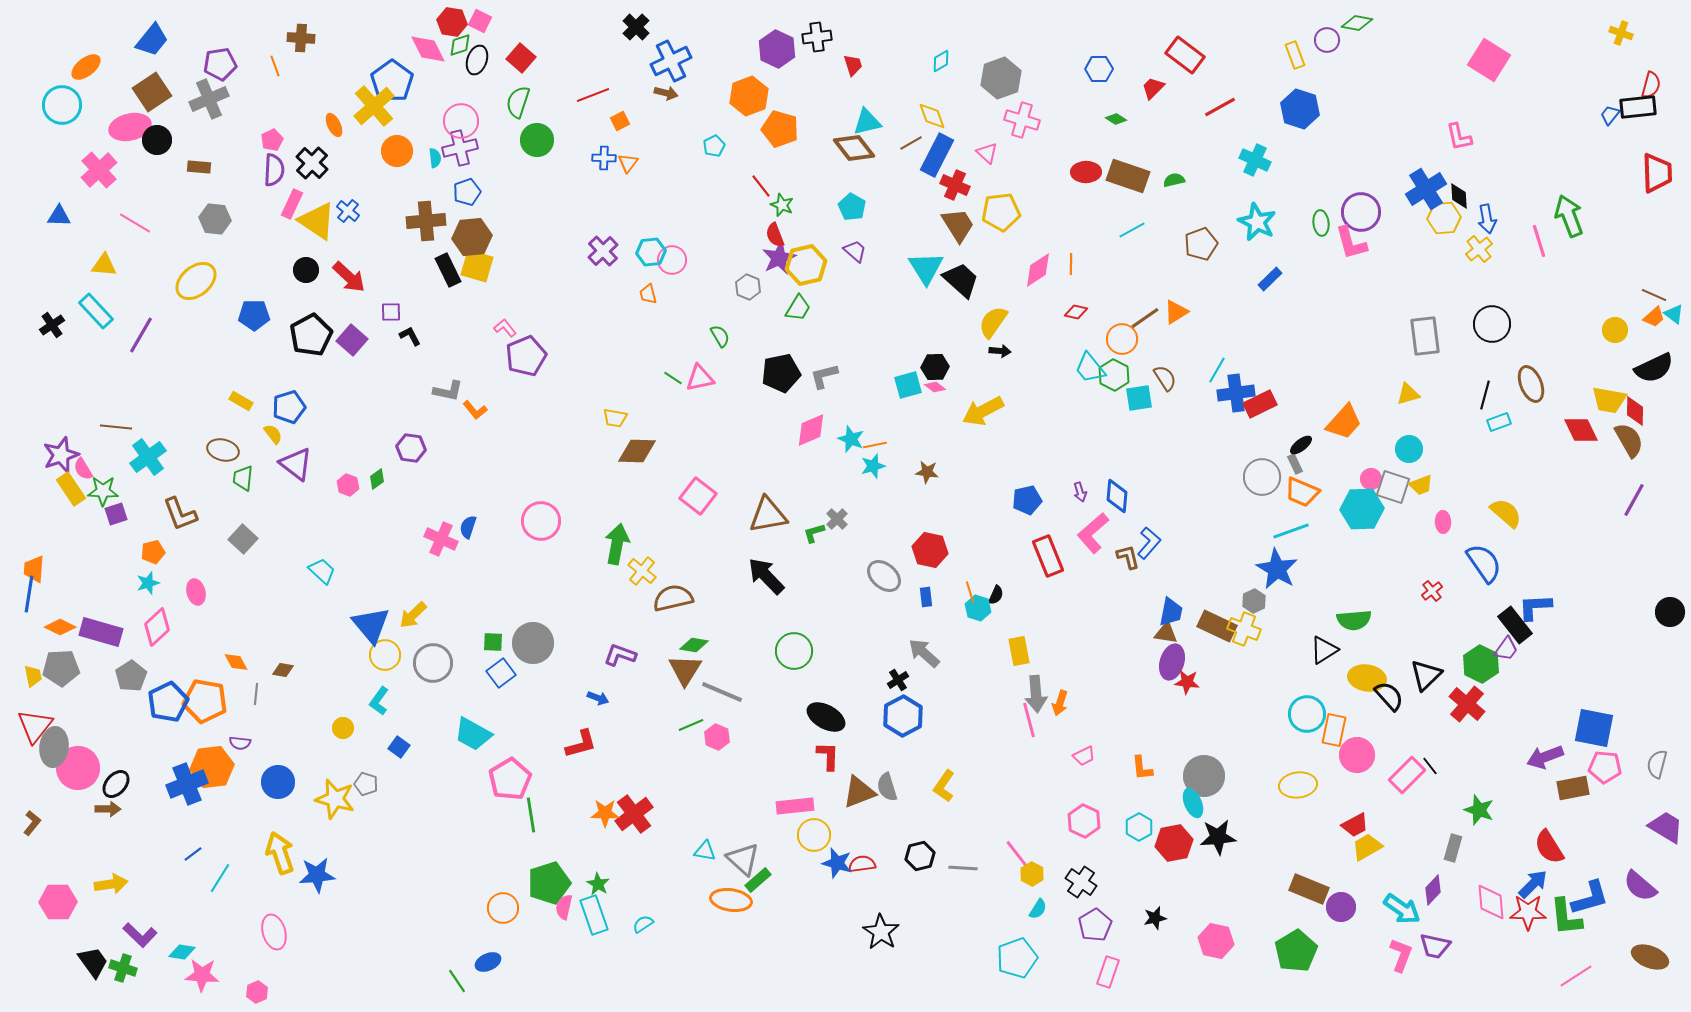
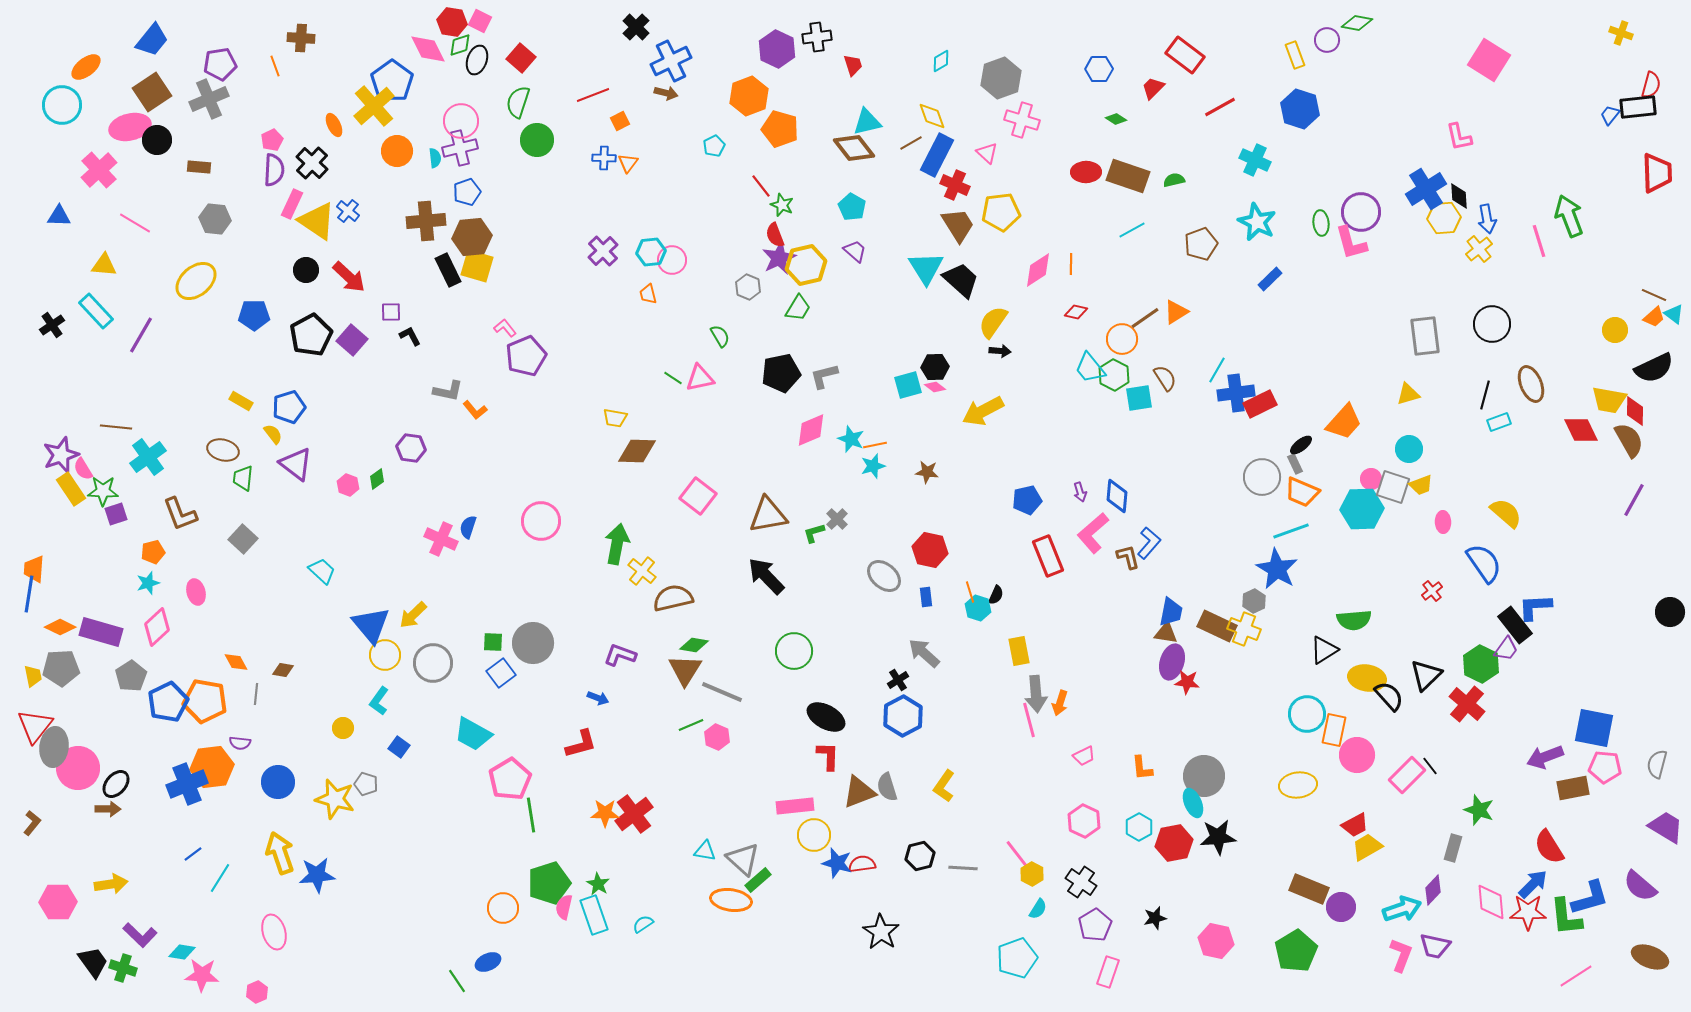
cyan arrow at (1402, 909): rotated 54 degrees counterclockwise
